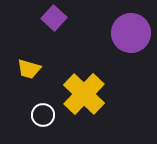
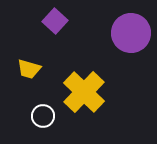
purple square: moved 1 px right, 3 px down
yellow cross: moved 2 px up
white circle: moved 1 px down
